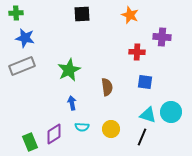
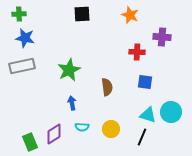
green cross: moved 3 px right, 1 px down
gray rectangle: rotated 10 degrees clockwise
